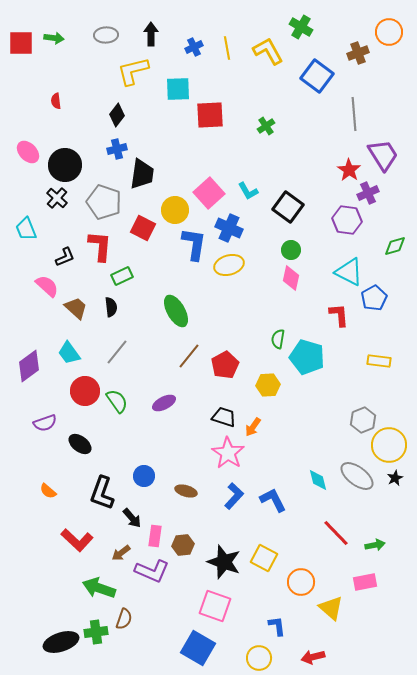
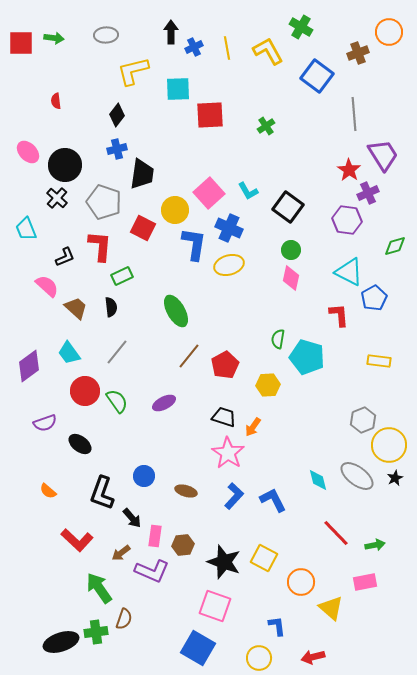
black arrow at (151, 34): moved 20 px right, 2 px up
green arrow at (99, 588): rotated 36 degrees clockwise
